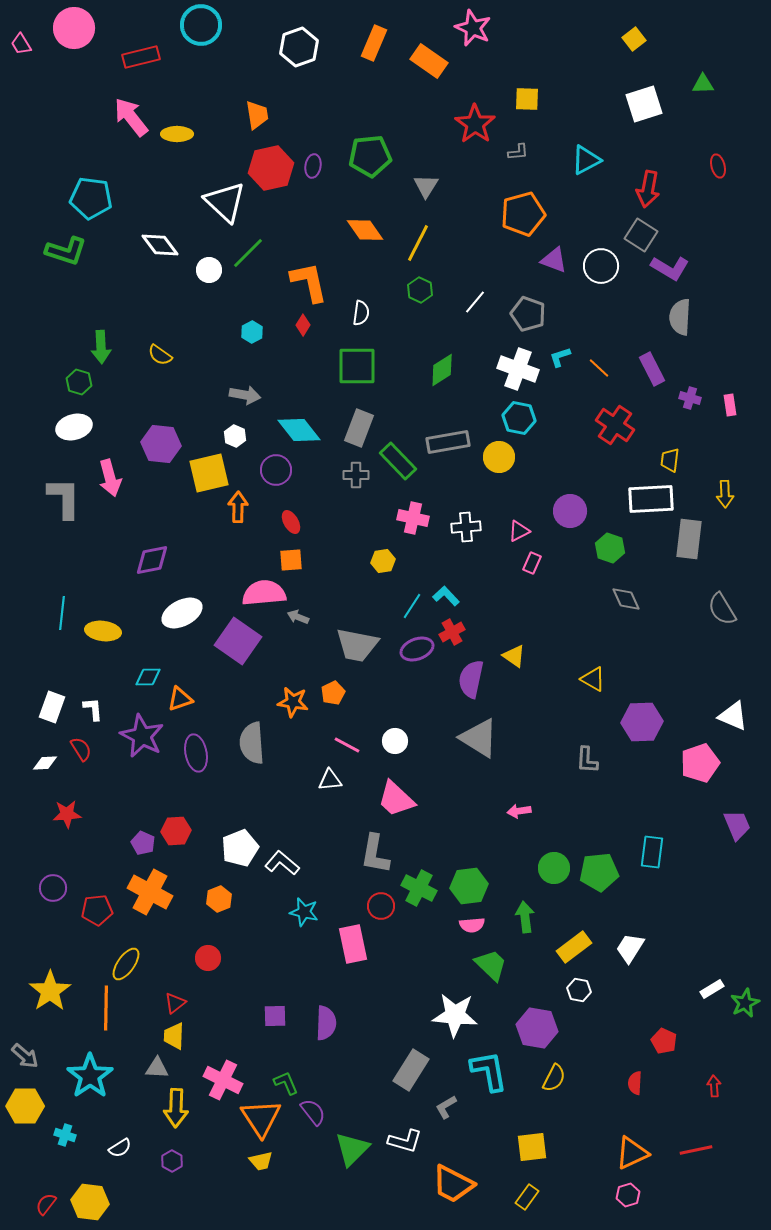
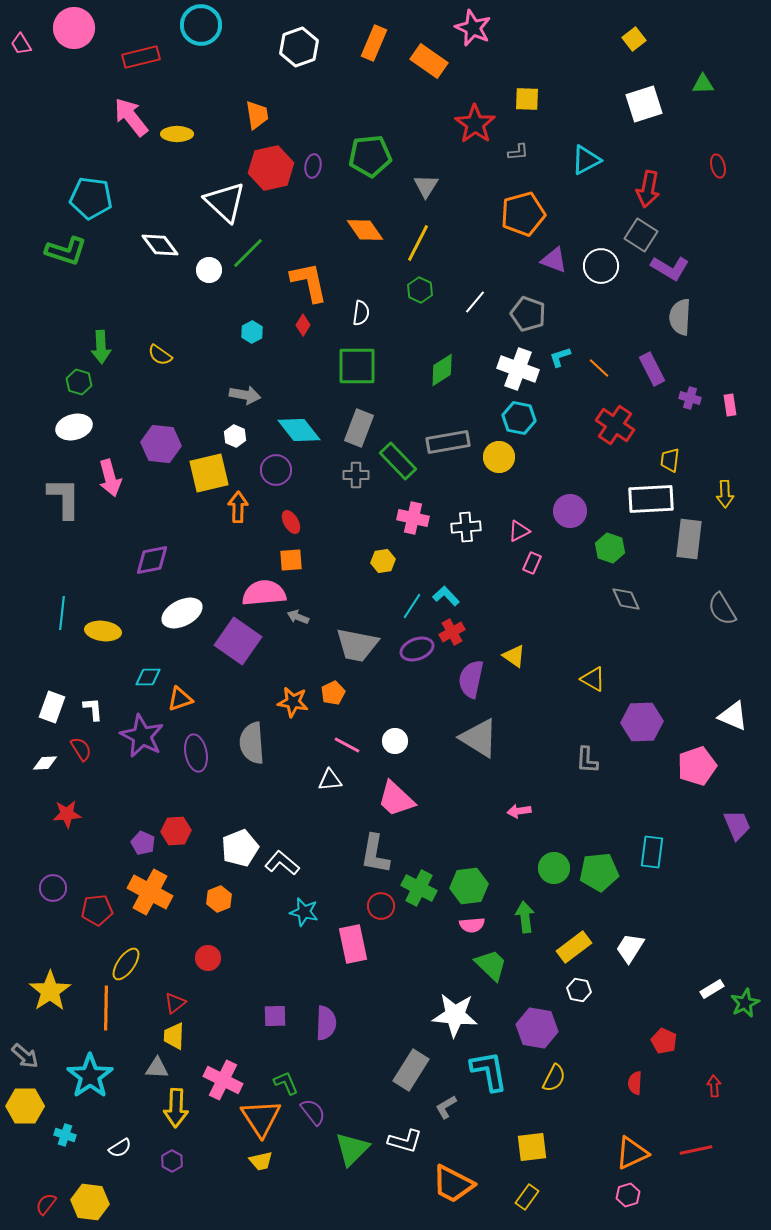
pink pentagon at (700, 763): moved 3 px left, 3 px down
